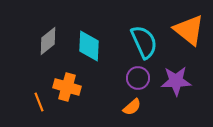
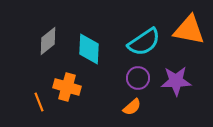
orange triangle: rotated 28 degrees counterclockwise
cyan semicircle: rotated 80 degrees clockwise
cyan diamond: moved 3 px down
